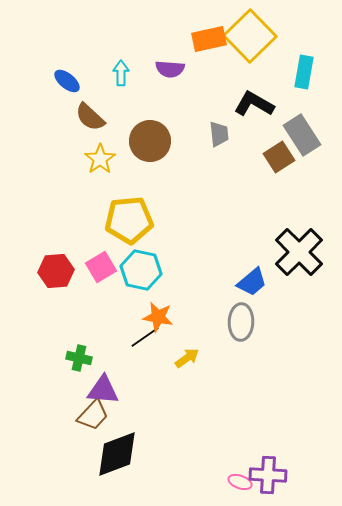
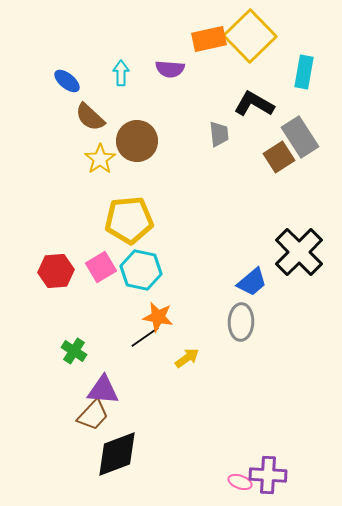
gray rectangle: moved 2 px left, 2 px down
brown circle: moved 13 px left
green cross: moved 5 px left, 7 px up; rotated 20 degrees clockwise
